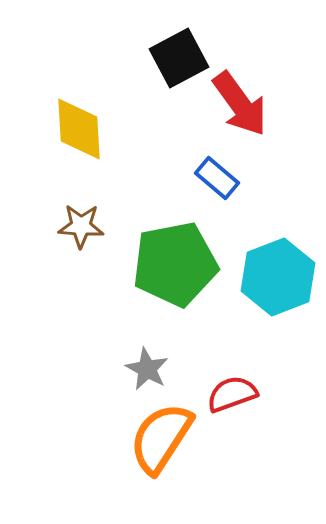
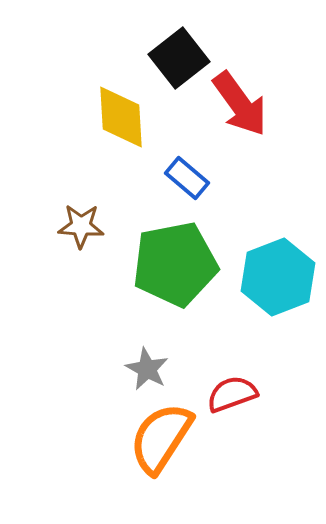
black square: rotated 10 degrees counterclockwise
yellow diamond: moved 42 px right, 12 px up
blue rectangle: moved 30 px left
